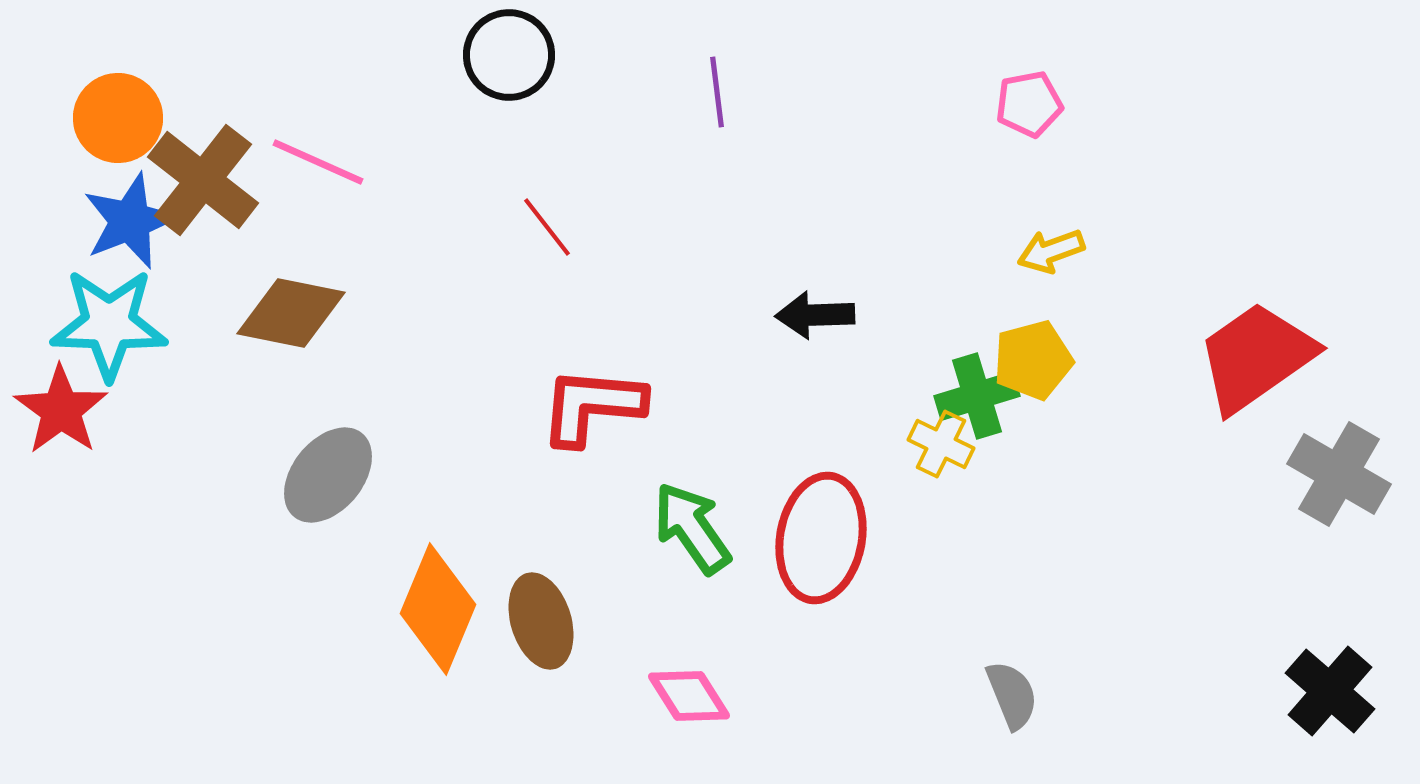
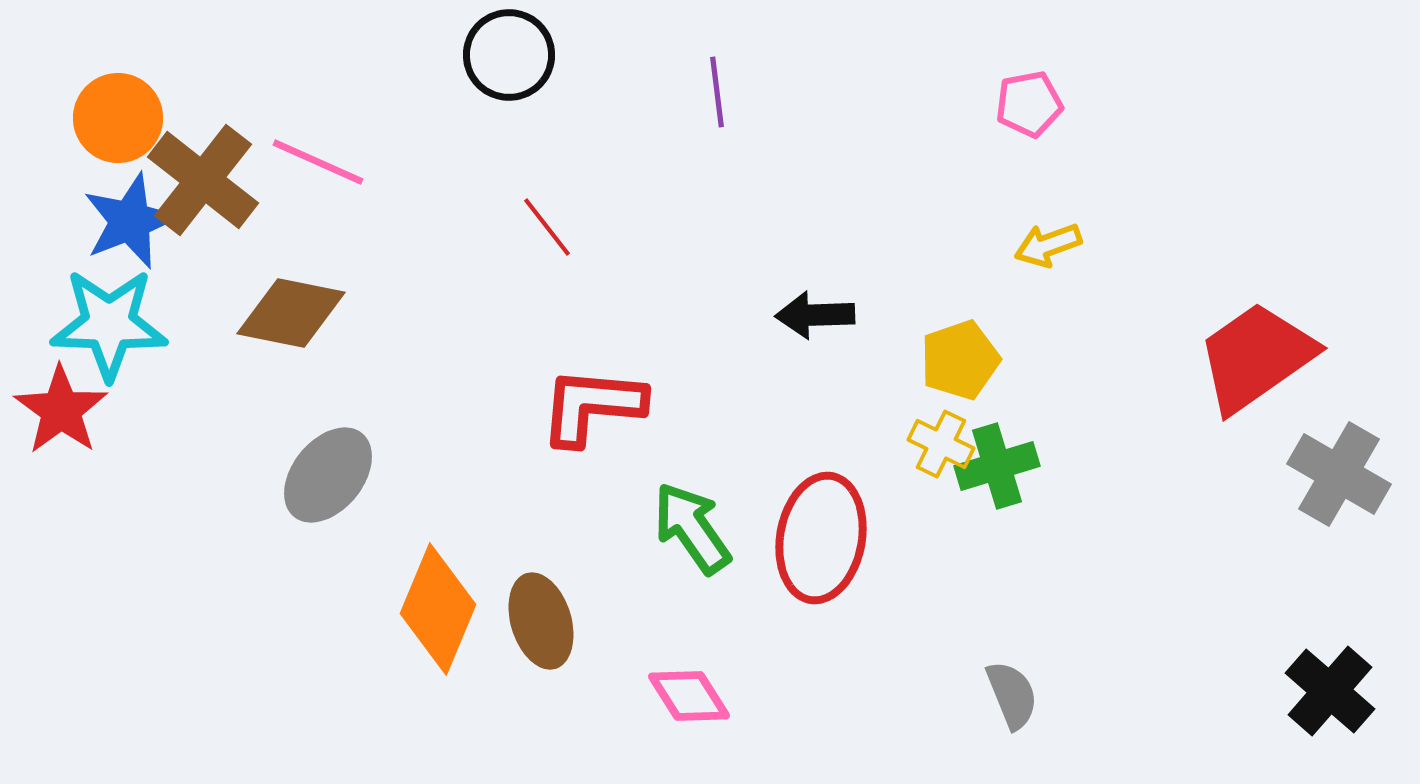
yellow arrow: moved 3 px left, 6 px up
yellow pentagon: moved 73 px left; rotated 4 degrees counterclockwise
green cross: moved 20 px right, 70 px down
